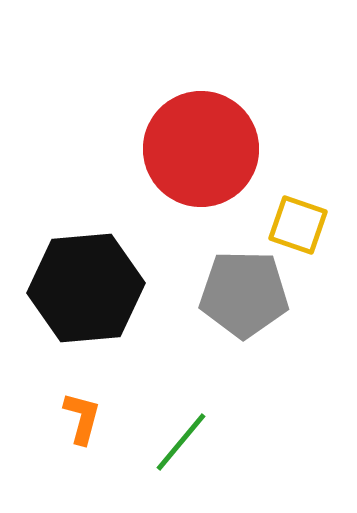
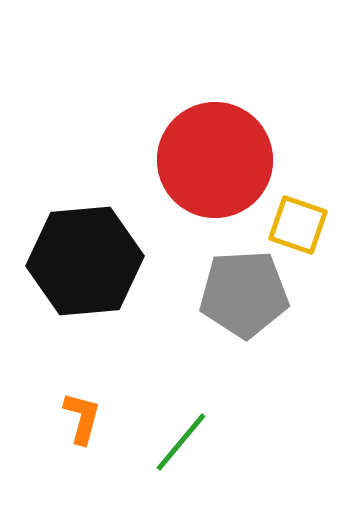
red circle: moved 14 px right, 11 px down
black hexagon: moved 1 px left, 27 px up
gray pentagon: rotated 4 degrees counterclockwise
